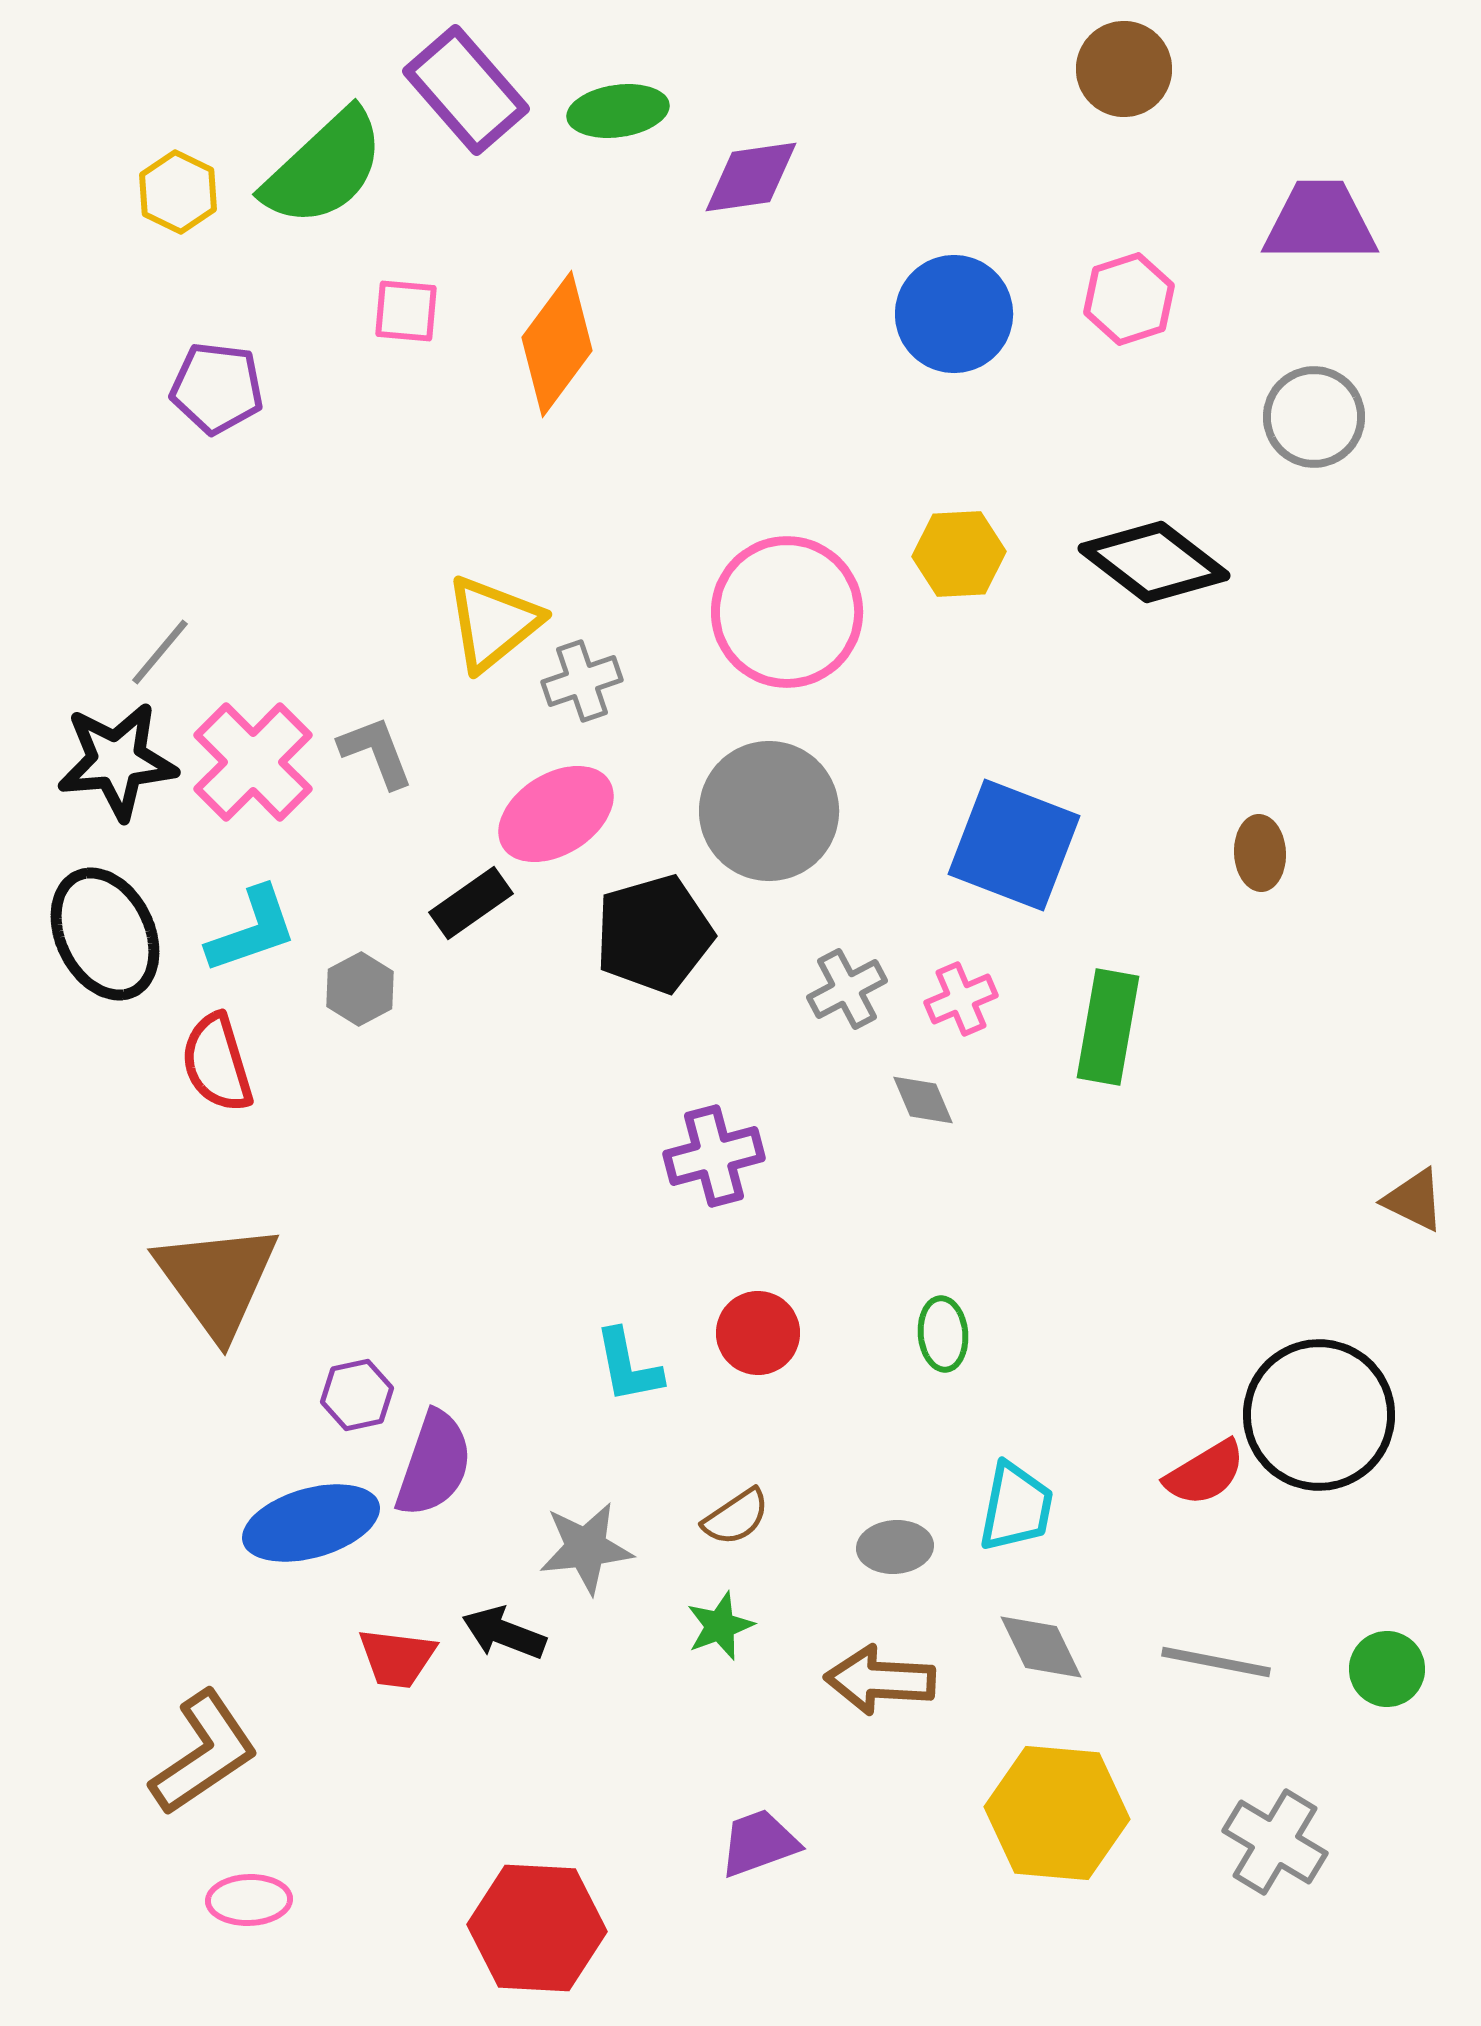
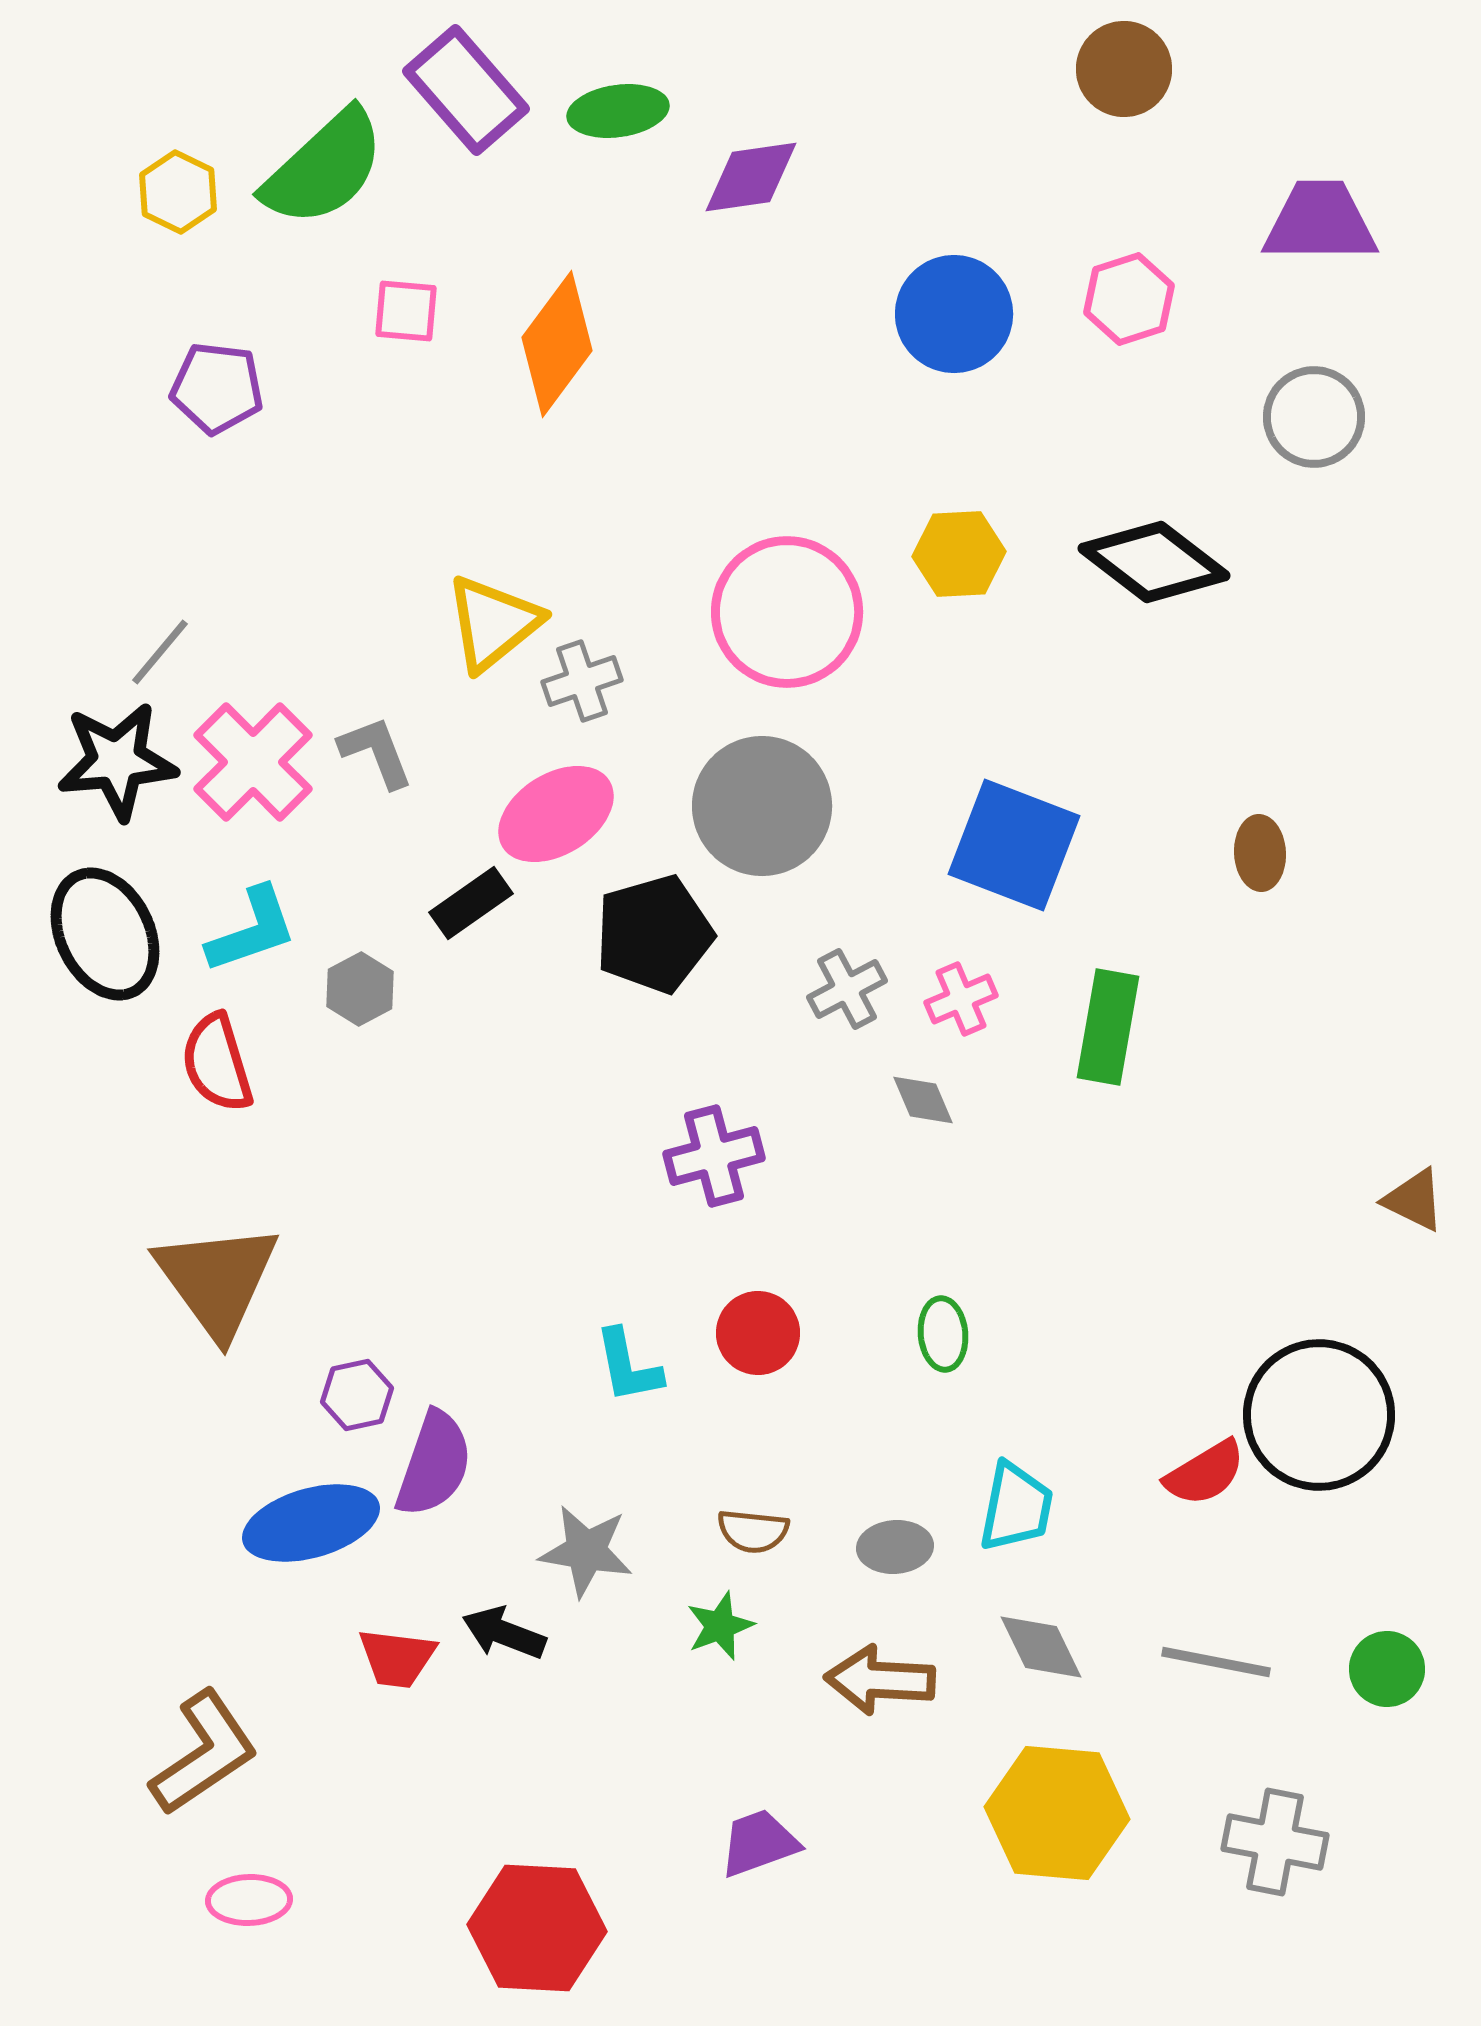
gray circle at (769, 811): moved 7 px left, 5 px up
brown semicircle at (736, 1517): moved 17 px right, 14 px down; rotated 40 degrees clockwise
gray star at (586, 1548): moved 3 px down; rotated 16 degrees clockwise
gray cross at (1275, 1842): rotated 20 degrees counterclockwise
